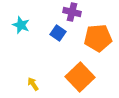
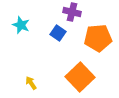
yellow arrow: moved 2 px left, 1 px up
